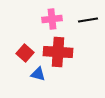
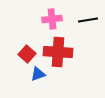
red square: moved 2 px right, 1 px down
blue triangle: rotated 35 degrees counterclockwise
